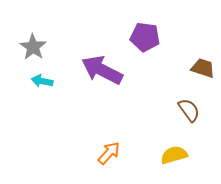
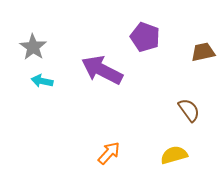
purple pentagon: rotated 12 degrees clockwise
brown trapezoid: moved 16 px up; rotated 30 degrees counterclockwise
